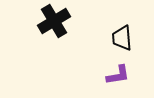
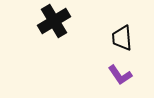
purple L-shape: moved 2 px right; rotated 65 degrees clockwise
